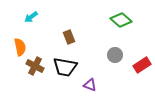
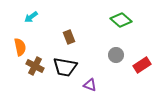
gray circle: moved 1 px right
